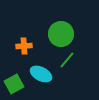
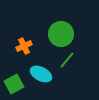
orange cross: rotated 21 degrees counterclockwise
